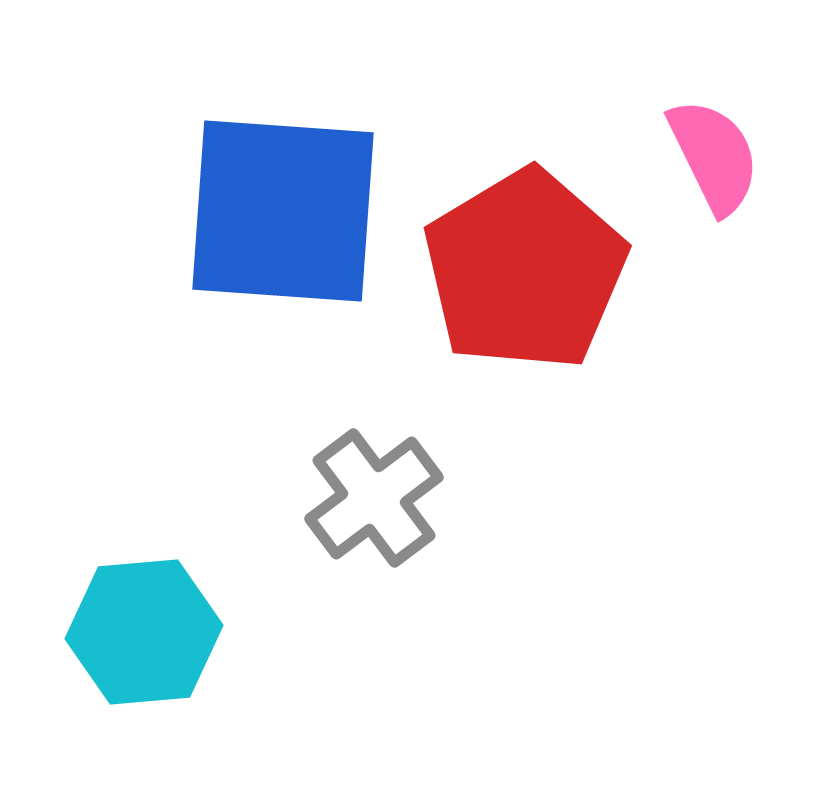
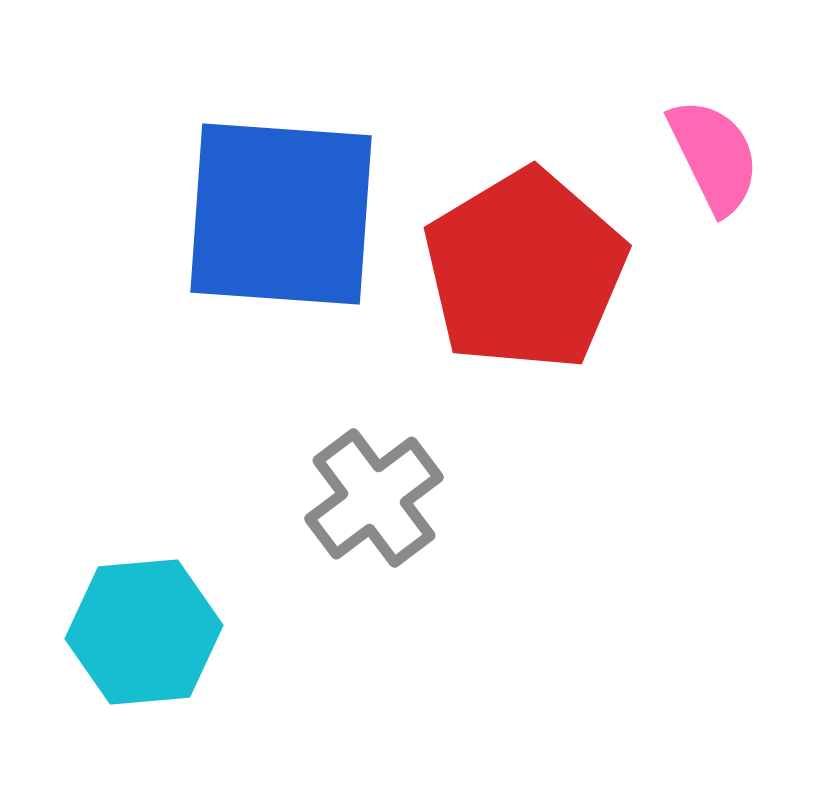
blue square: moved 2 px left, 3 px down
